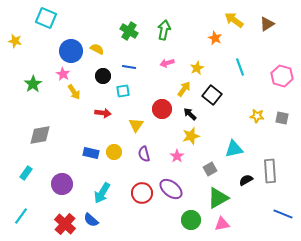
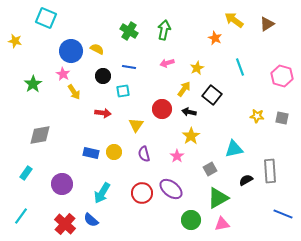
black arrow at (190, 114): moved 1 px left, 2 px up; rotated 32 degrees counterclockwise
yellow star at (191, 136): rotated 18 degrees counterclockwise
